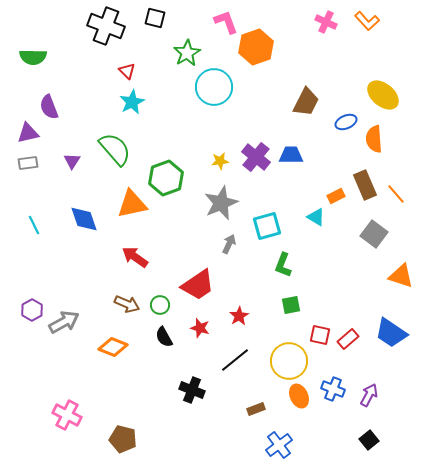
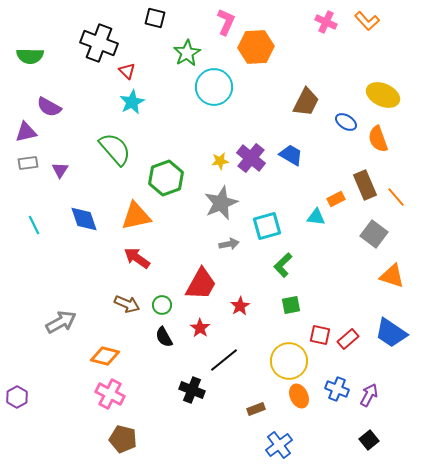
pink L-shape at (226, 22): rotated 44 degrees clockwise
black cross at (106, 26): moved 7 px left, 17 px down
orange hexagon at (256, 47): rotated 16 degrees clockwise
green semicircle at (33, 57): moved 3 px left, 1 px up
yellow ellipse at (383, 95): rotated 16 degrees counterclockwise
purple semicircle at (49, 107): rotated 40 degrees counterclockwise
blue ellipse at (346, 122): rotated 55 degrees clockwise
purple triangle at (28, 133): moved 2 px left, 1 px up
orange semicircle at (374, 139): moved 4 px right; rotated 16 degrees counterclockwise
blue trapezoid at (291, 155): rotated 30 degrees clockwise
purple cross at (256, 157): moved 5 px left, 1 px down
purple triangle at (72, 161): moved 12 px left, 9 px down
orange line at (396, 194): moved 3 px down
orange rectangle at (336, 196): moved 3 px down
orange triangle at (132, 204): moved 4 px right, 12 px down
cyan triangle at (316, 217): rotated 24 degrees counterclockwise
gray arrow at (229, 244): rotated 54 degrees clockwise
red arrow at (135, 257): moved 2 px right, 1 px down
green L-shape at (283, 265): rotated 25 degrees clockwise
orange triangle at (401, 276): moved 9 px left
red trapezoid at (198, 285): moved 3 px right, 1 px up; rotated 27 degrees counterclockwise
green circle at (160, 305): moved 2 px right
purple hexagon at (32, 310): moved 15 px left, 87 px down
red star at (239, 316): moved 1 px right, 10 px up
gray arrow at (64, 322): moved 3 px left
red star at (200, 328): rotated 18 degrees clockwise
orange diamond at (113, 347): moved 8 px left, 9 px down; rotated 8 degrees counterclockwise
black line at (235, 360): moved 11 px left
blue cross at (333, 389): moved 4 px right
pink cross at (67, 415): moved 43 px right, 21 px up
